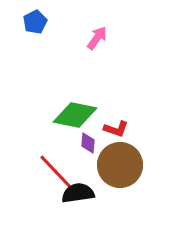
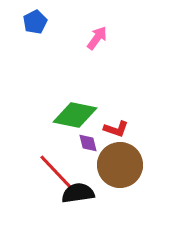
purple diamond: rotated 20 degrees counterclockwise
